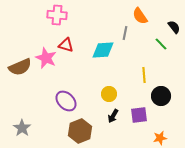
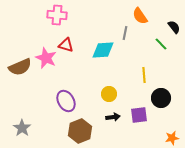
black circle: moved 2 px down
purple ellipse: rotated 15 degrees clockwise
black arrow: moved 1 px down; rotated 128 degrees counterclockwise
orange star: moved 12 px right
